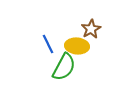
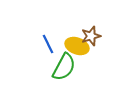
brown star: moved 7 px down; rotated 12 degrees clockwise
yellow ellipse: rotated 15 degrees clockwise
